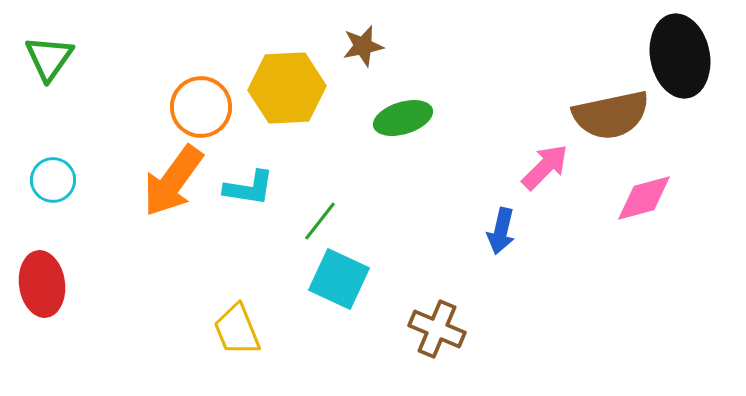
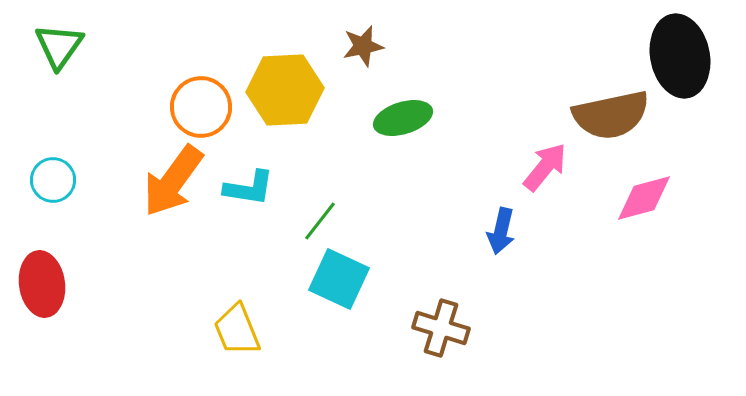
green triangle: moved 10 px right, 12 px up
yellow hexagon: moved 2 px left, 2 px down
pink arrow: rotated 6 degrees counterclockwise
brown cross: moved 4 px right, 1 px up; rotated 6 degrees counterclockwise
